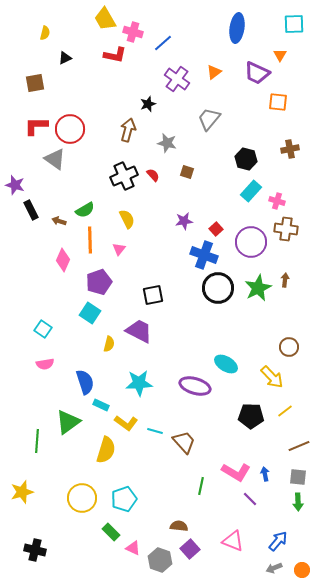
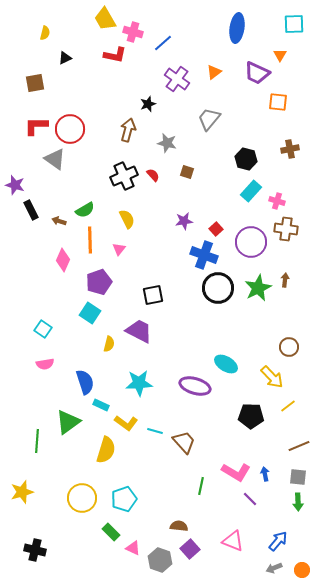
yellow line at (285, 411): moved 3 px right, 5 px up
